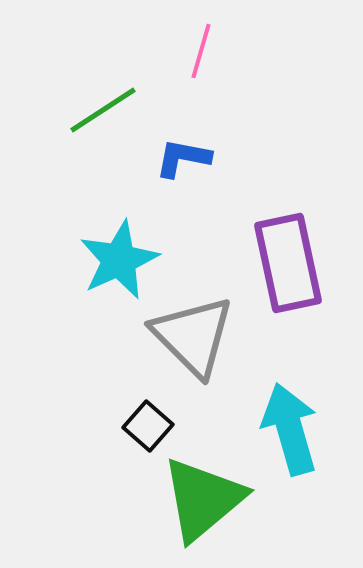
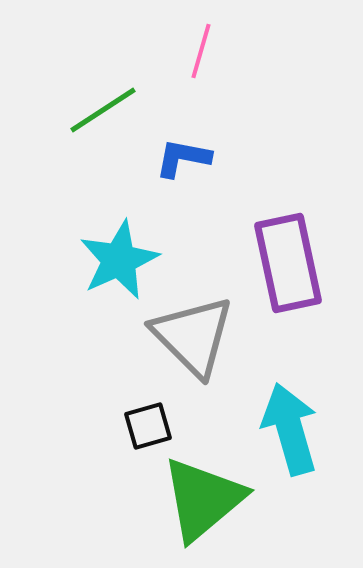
black square: rotated 33 degrees clockwise
